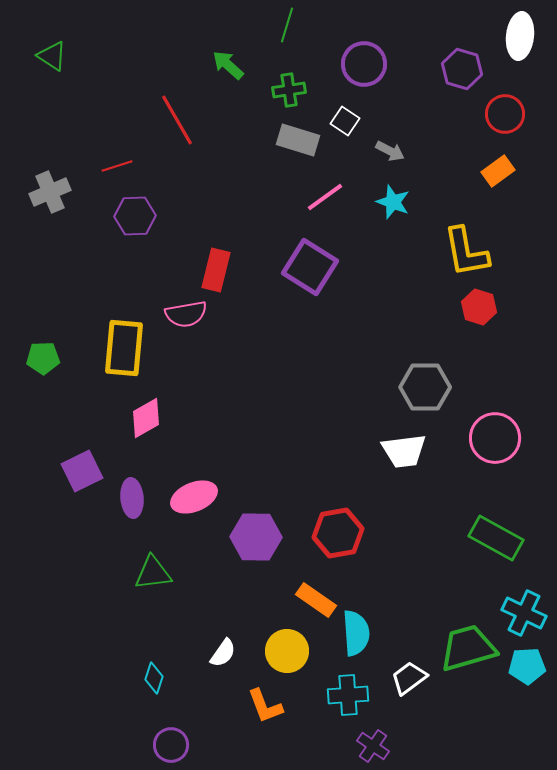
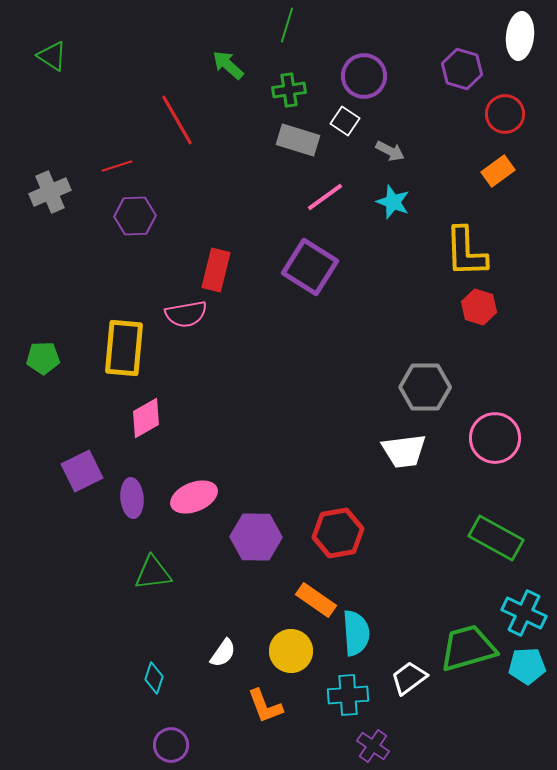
purple circle at (364, 64): moved 12 px down
yellow L-shape at (466, 252): rotated 8 degrees clockwise
yellow circle at (287, 651): moved 4 px right
